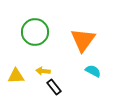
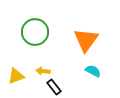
orange triangle: moved 3 px right
yellow triangle: rotated 18 degrees counterclockwise
